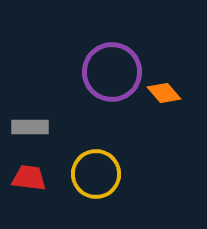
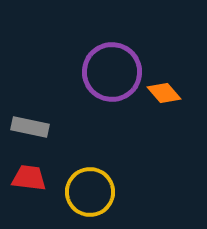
gray rectangle: rotated 12 degrees clockwise
yellow circle: moved 6 px left, 18 px down
